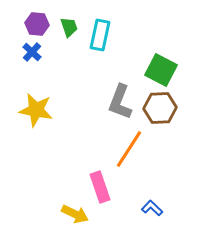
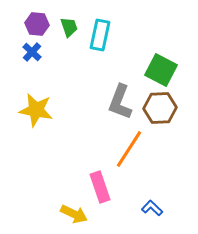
yellow arrow: moved 1 px left
